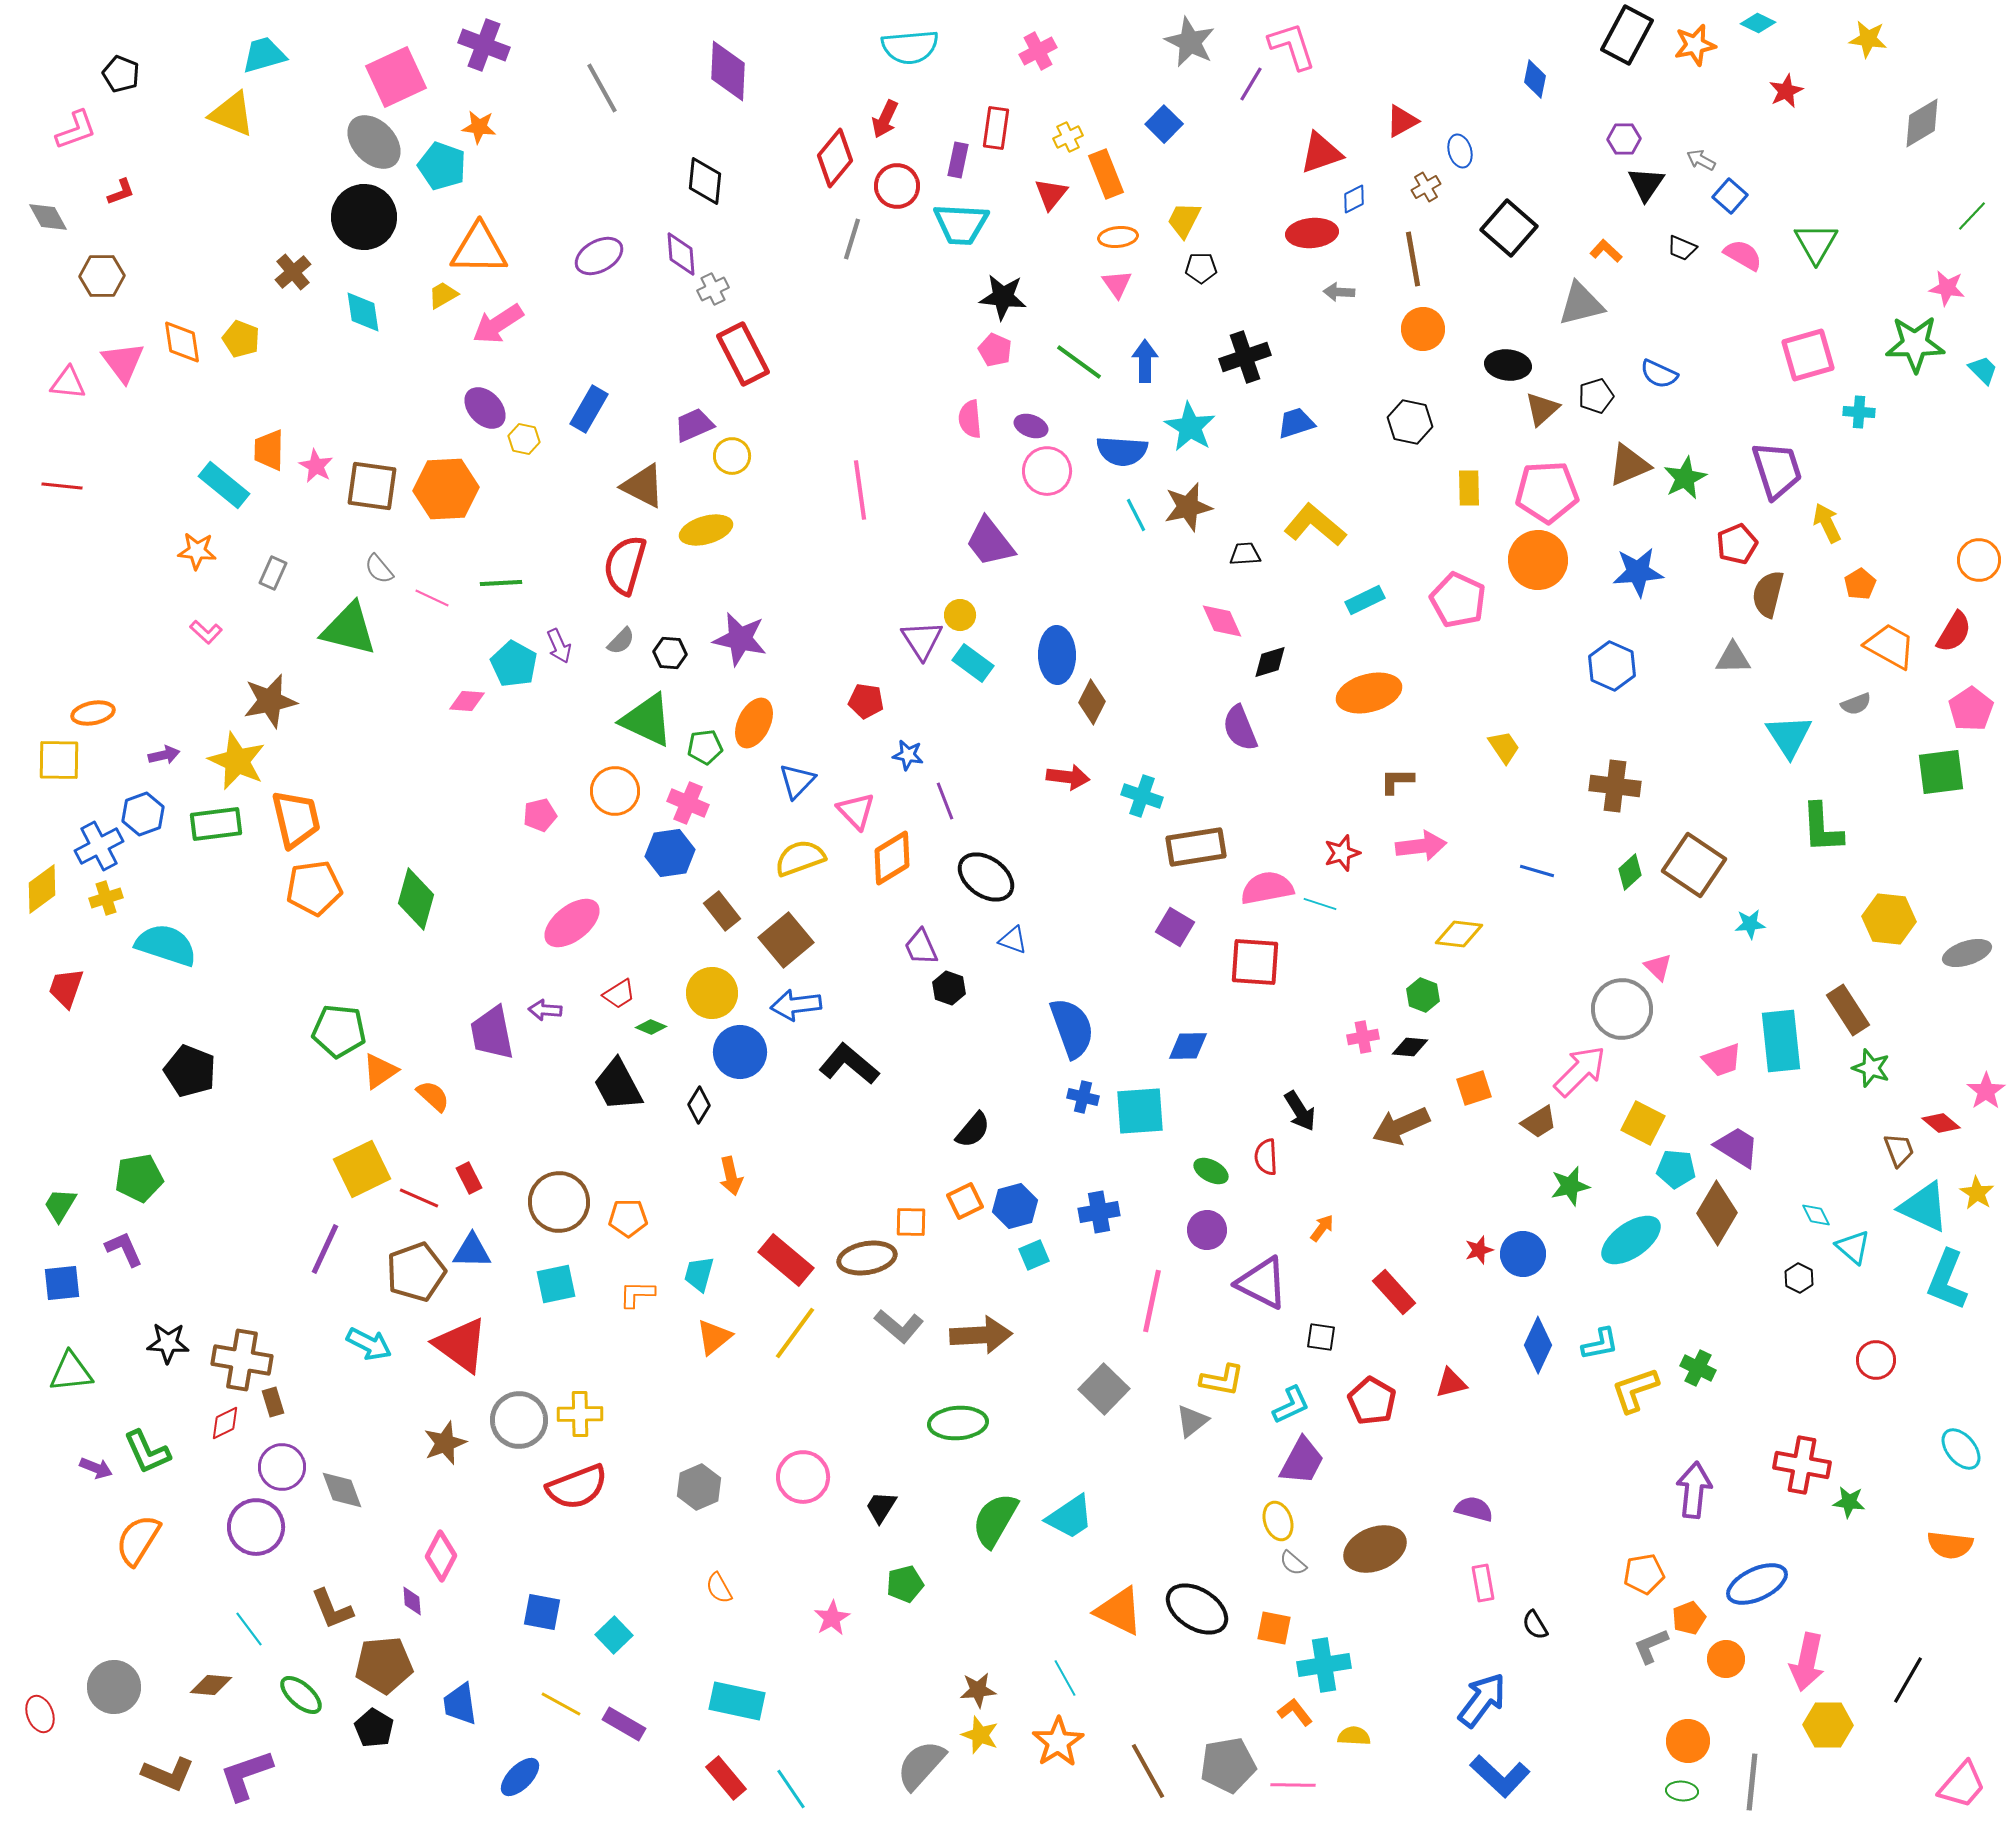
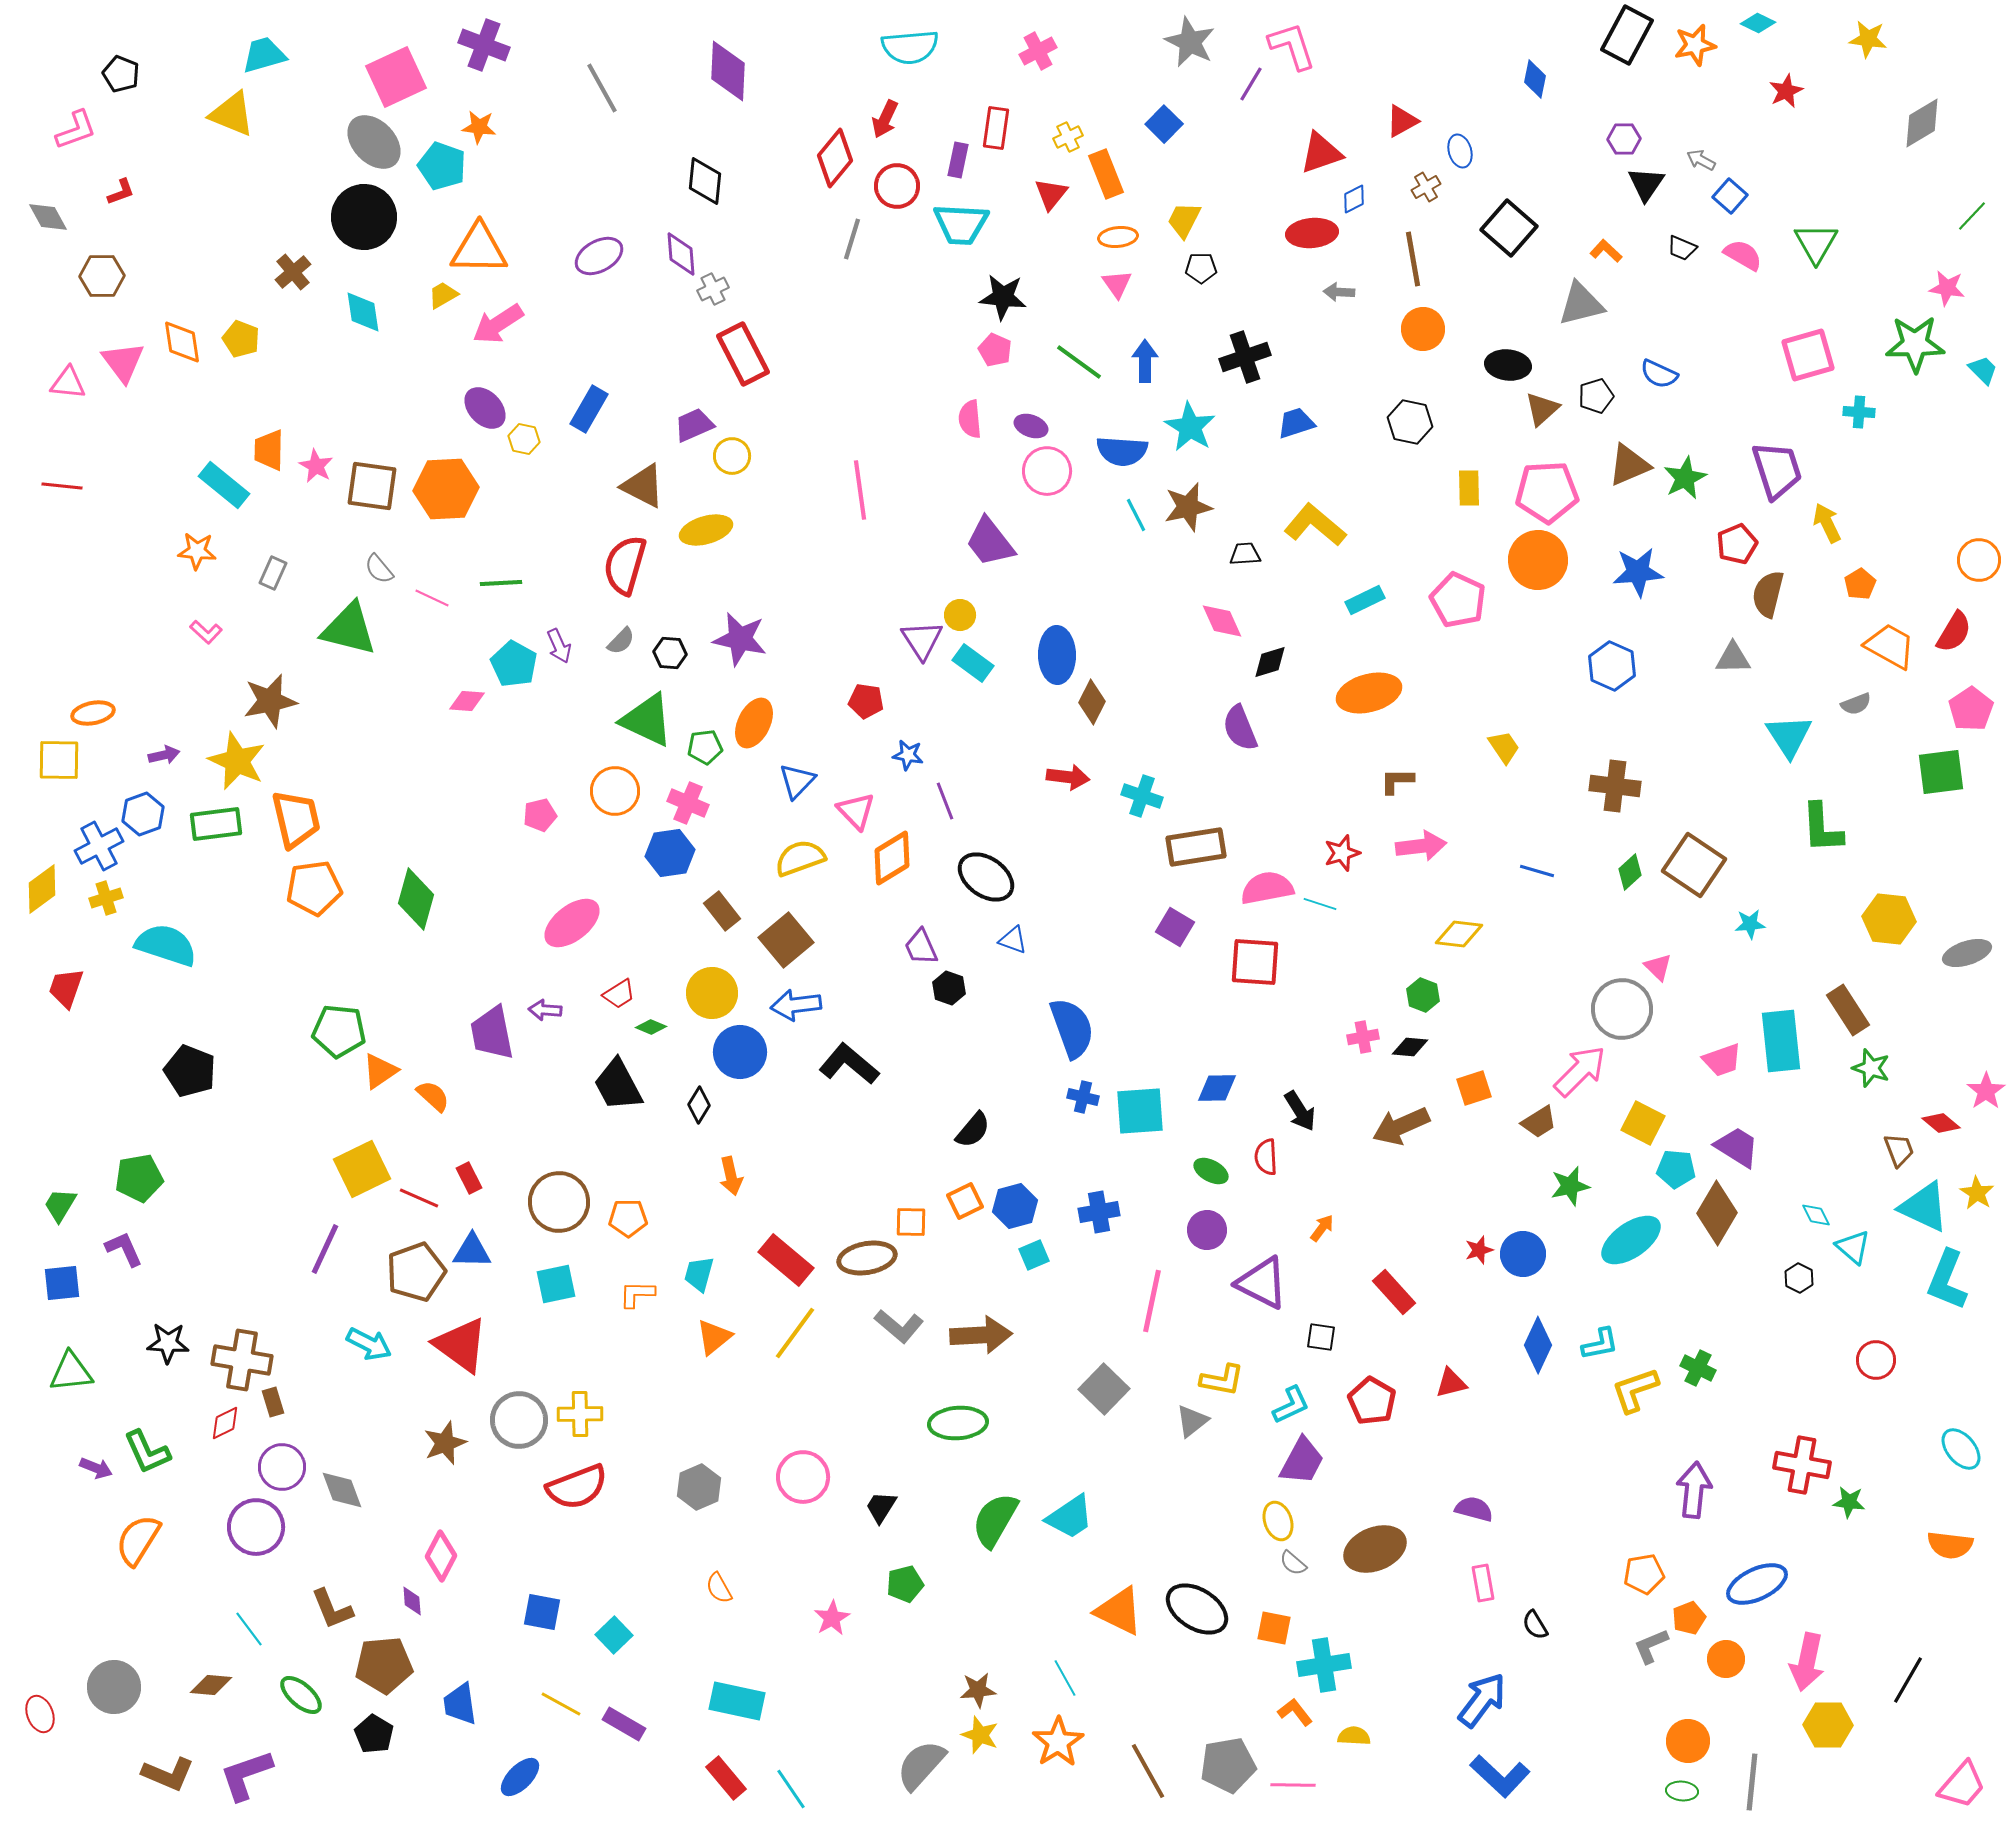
blue diamond at (1188, 1046): moved 29 px right, 42 px down
black pentagon at (374, 1728): moved 6 px down
